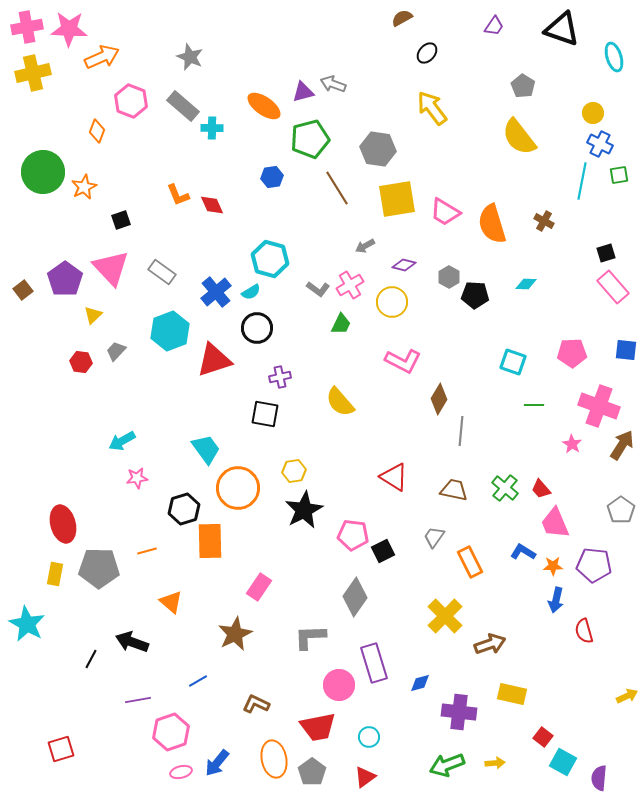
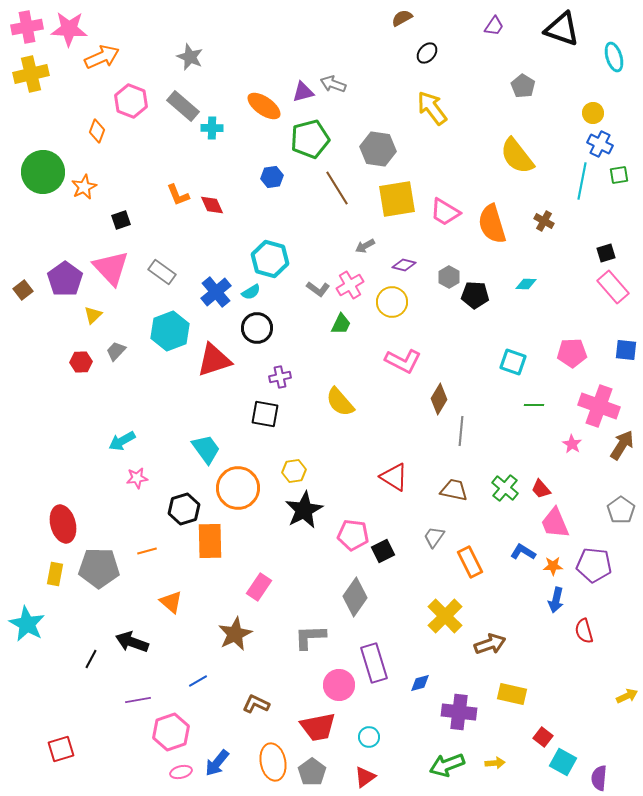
yellow cross at (33, 73): moved 2 px left, 1 px down
yellow semicircle at (519, 137): moved 2 px left, 19 px down
red hexagon at (81, 362): rotated 10 degrees counterclockwise
orange ellipse at (274, 759): moved 1 px left, 3 px down
